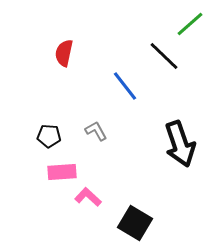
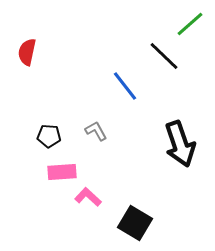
red semicircle: moved 37 px left, 1 px up
